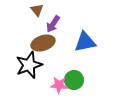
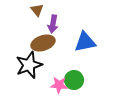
purple arrow: rotated 24 degrees counterclockwise
